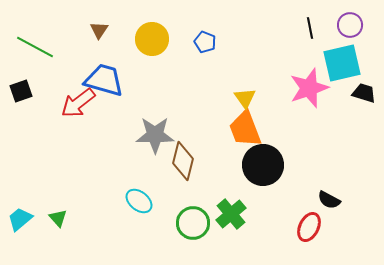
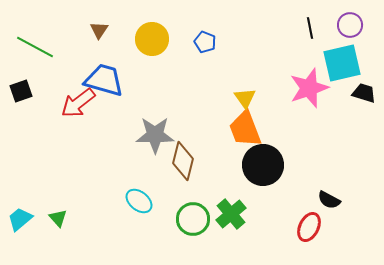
green circle: moved 4 px up
